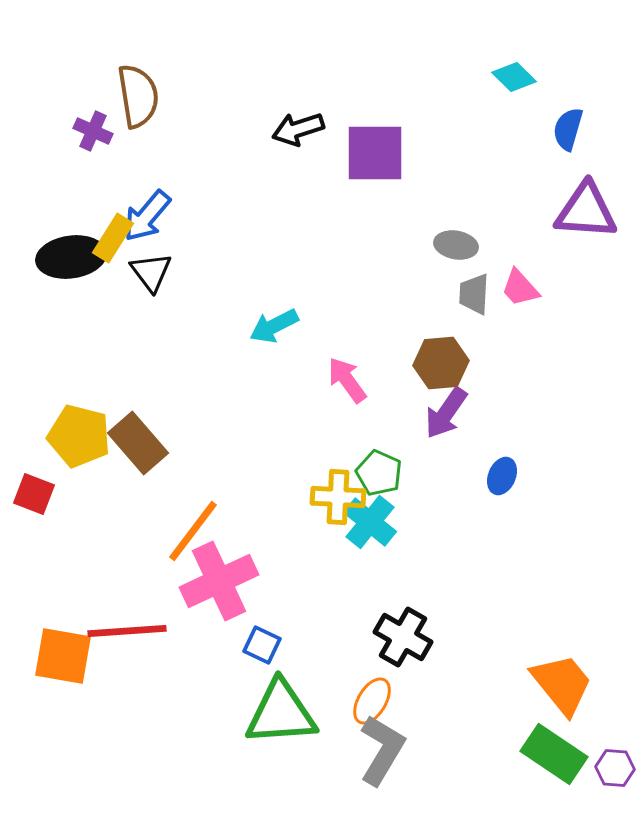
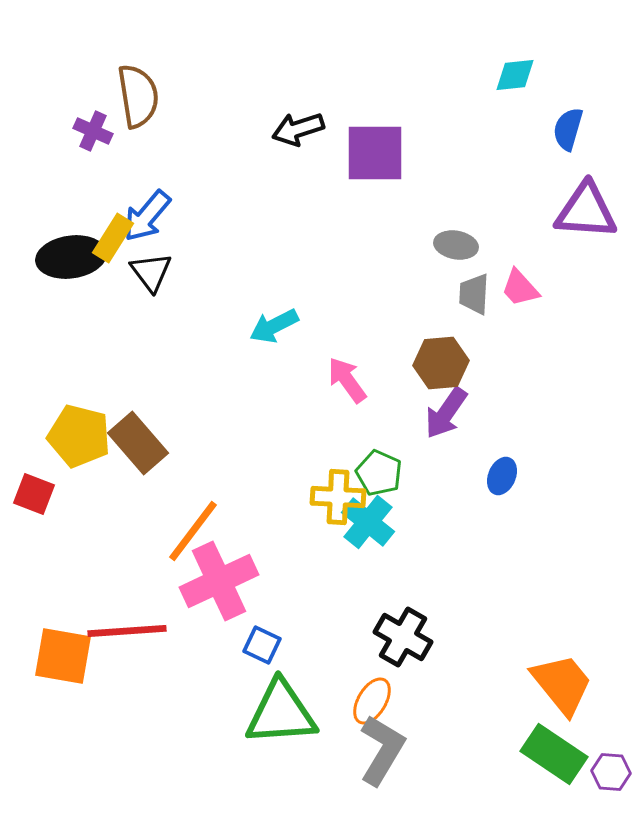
cyan diamond: moved 1 px right, 2 px up; rotated 51 degrees counterclockwise
cyan cross: moved 2 px left
purple hexagon: moved 4 px left, 4 px down
